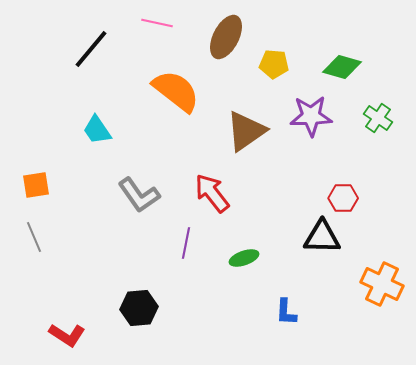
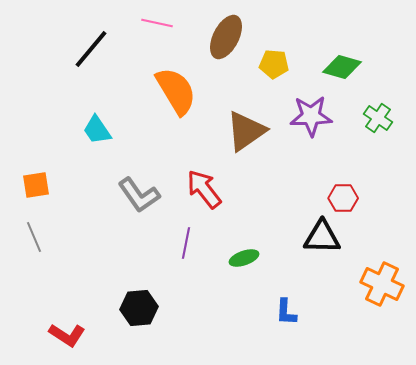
orange semicircle: rotated 21 degrees clockwise
red arrow: moved 8 px left, 4 px up
